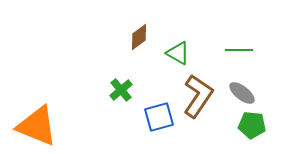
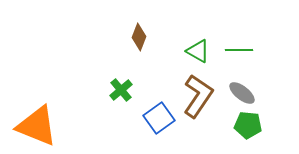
brown diamond: rotated 32 degrees counterclockwise
green triangle: moved 20 px right, 2 px up
blue square: moved 1 px down; rotated 20 degrees counterclockwise
green pentagon: moved 4 px left
